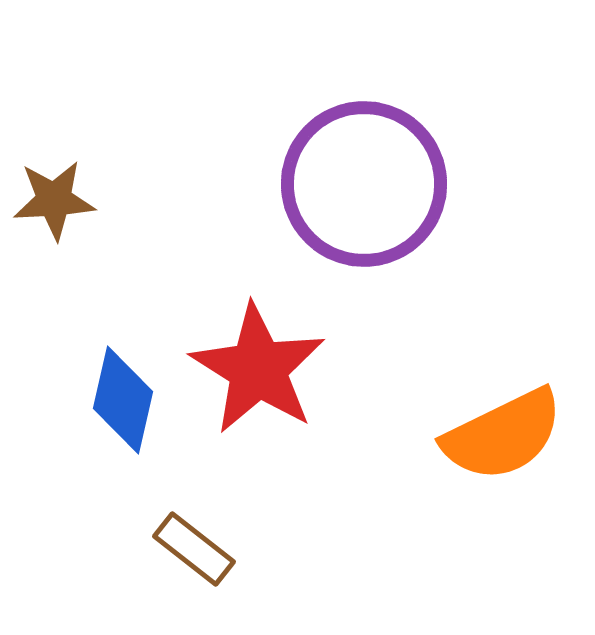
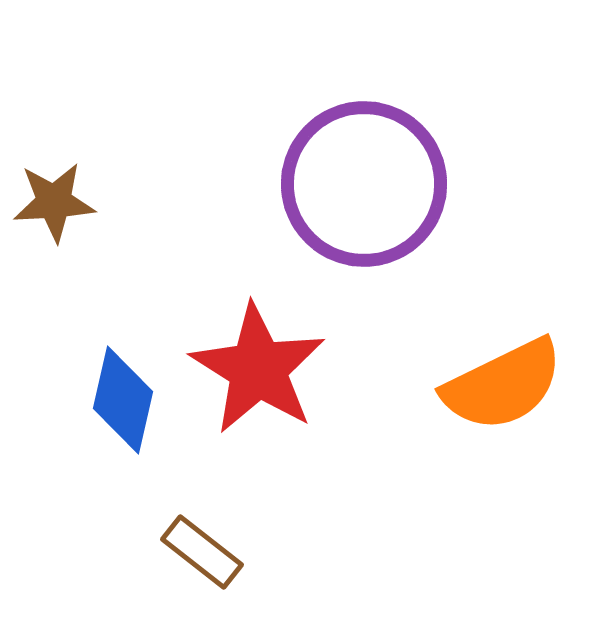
brown star: moved 2 px down
orange semicircle: moved 50 px up
brown rectangle: moved 8 px right, 3 px down
